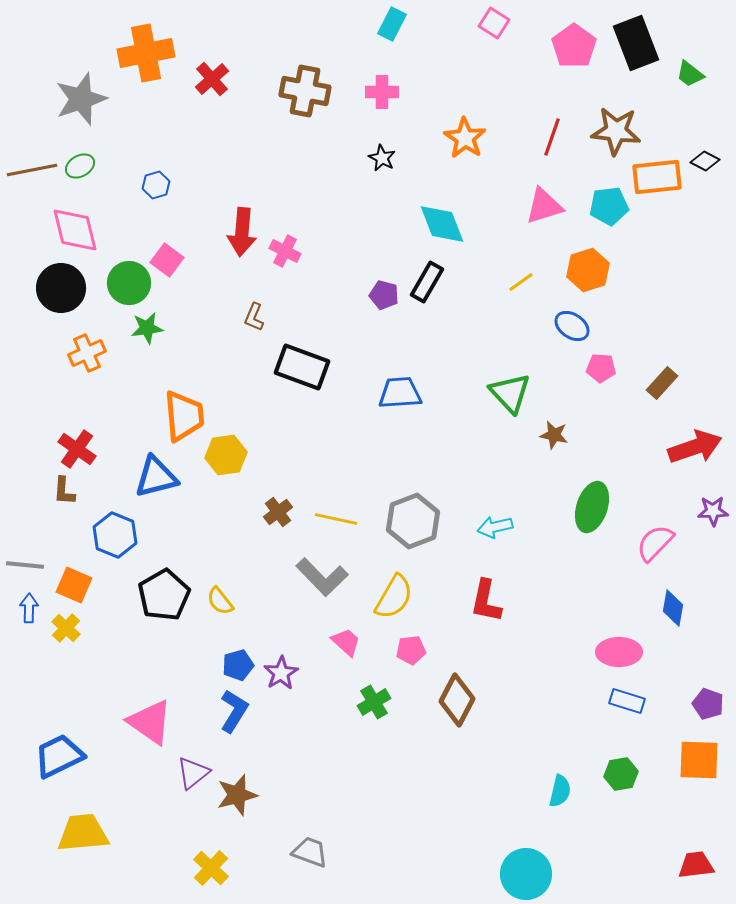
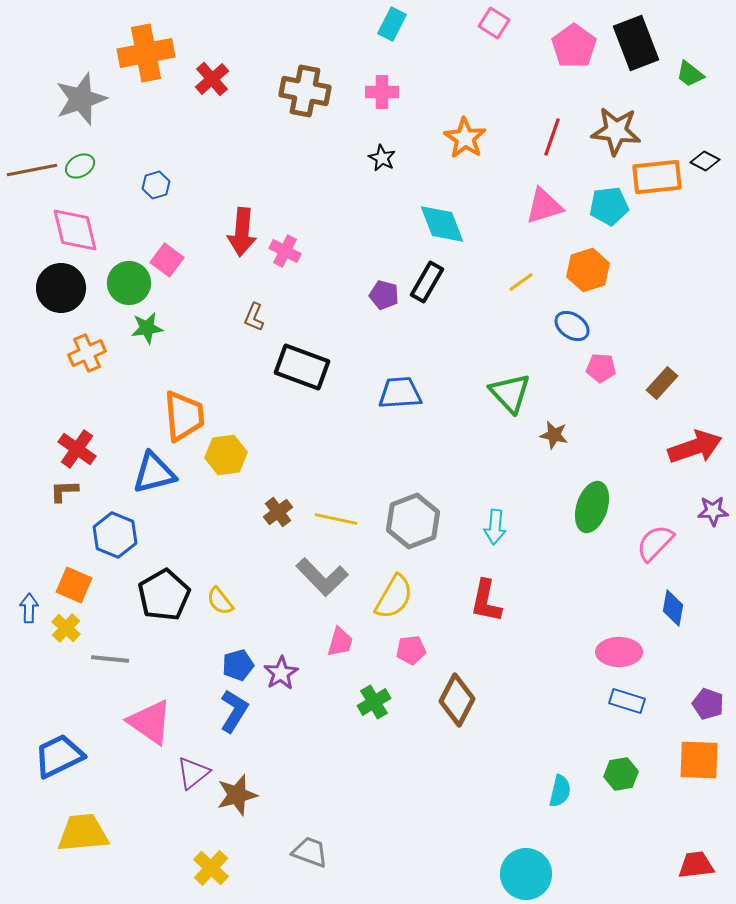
blue triangle at (156, 477): moved 2 px left, 4 px up
brown L-shape at (64, 491): rotated 84 degrees clockwise
cyan arrow at (495, 527): rotated 72 degrees counterclockwise
gray line at (25, 565): moved 85 px right, 94 px down
pink trapezoid at (346, 642): moved 6 px left; rotated 64 degrees clockwise
